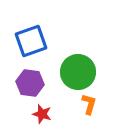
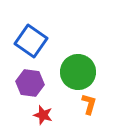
blue square: rotated 36 degrees counterclockwise
red star: moved 1 px right, 1 px down
